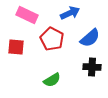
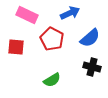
black cross: rotated 12 degrees clockwise
